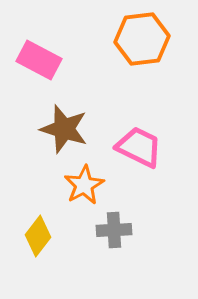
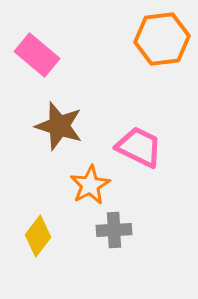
orange hexagon: moved 20 px right
pink rectangle: moved 2 px left, 5 px up; rotated 12 degrees clockwise
brown star: moved 5 px left, 3 px up
orange star: moved 6 px right
